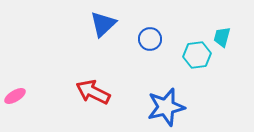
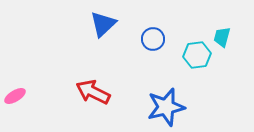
blue circle: moved 3 px right
